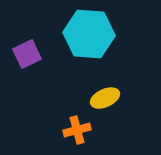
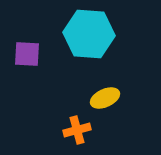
purple square: rotated 28 degrees clockwise
